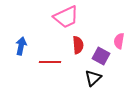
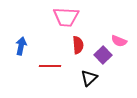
pink trapezoid: rotated 28 degrees clockwise
pink semicircle: rotated 77 degrees counterclockwise
purple square: moved 2 px right, 1 px up; rotated 18 degrees clockwise
red line: moved 4 px down
black triangle: moved 4 px left
